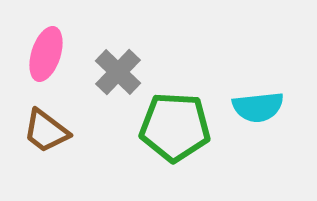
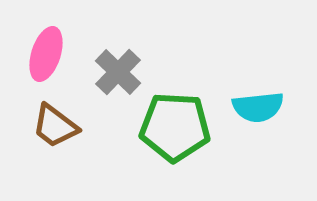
brown trapezoid: moved 9 px right, 5 px up
